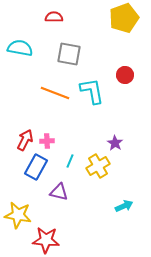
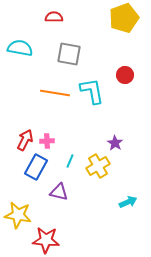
orange line: rotated 12 degrees counterclockwise
cyan arrow: moved 4 px right, 4 px up
